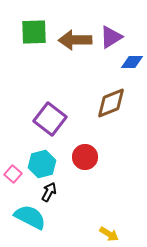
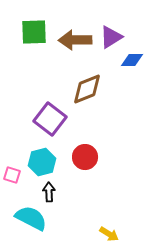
blue diamond: moved 2 px up
brown diamond: moved 24 px left, 14 px up
cyan hexagon: moved 2 px up
pink square: moved 1 px left, 1 px down; rotated 24 degrees counterclockwise
black arrow: rotated 30 degrees counterclockwise
cyan semicircle: moved 1 px right, 1 px down
